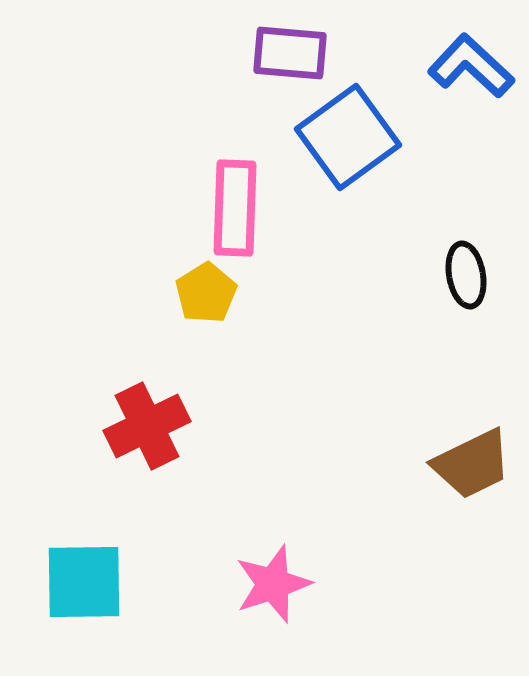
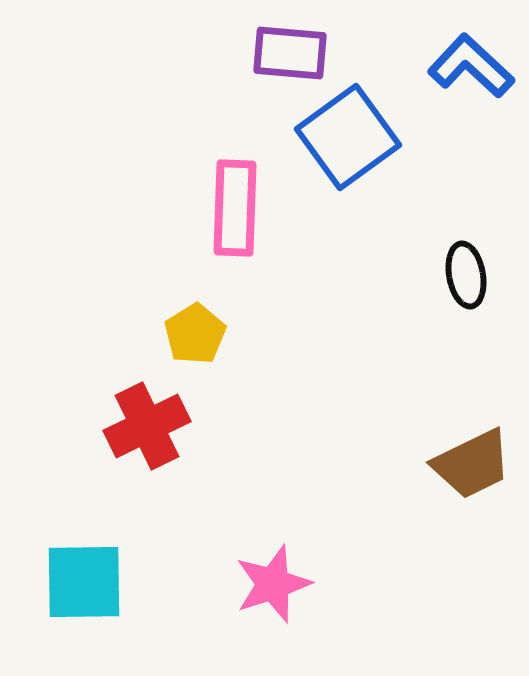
yellow pentagon: moved 11 px left, 41 px down
